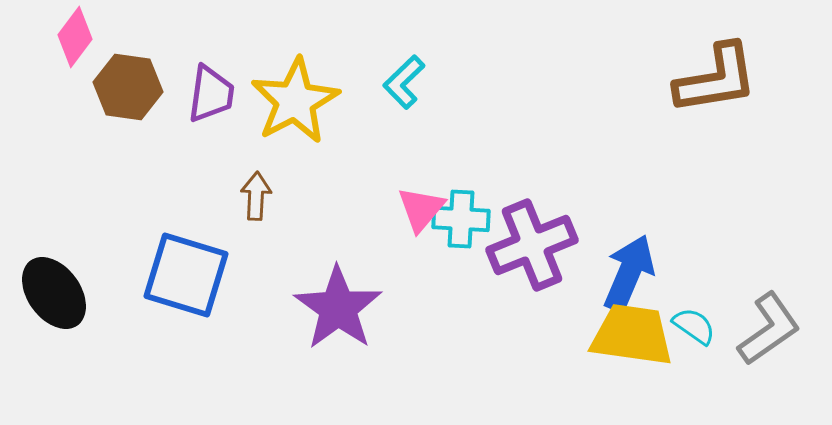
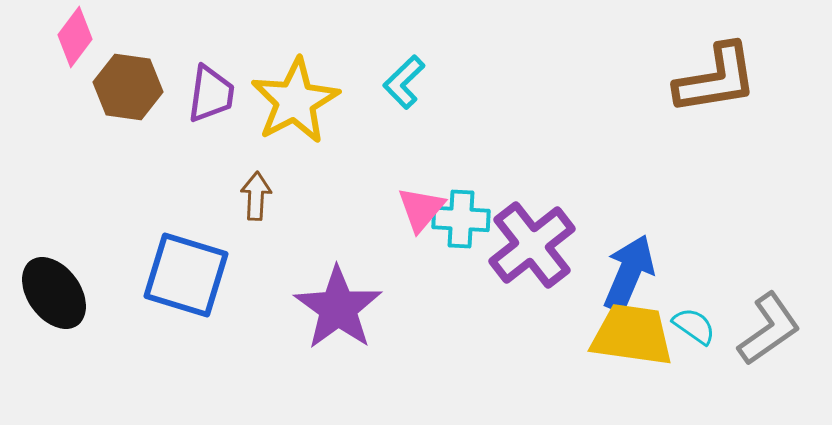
purple cross: rotated 16 degrees counterclockwise
